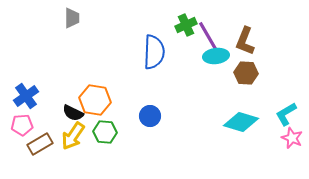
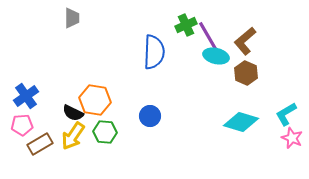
brown L-shape: rotated 28 degrees clockwise
cyan ellipse: rotated 20 degrees clockwise
brown hexagon: rotated 20 degrees clockwise
